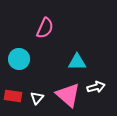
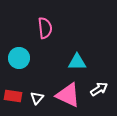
pink semicircle: rotated 30 degrees counterclockwise
cyan circle: moved 1 px up
white arrow: moved 3 px right, 2 px down; rotated 18 degrees counterclockwise
pink triangle: rotated 16 degrees counterclockwise
